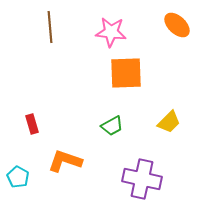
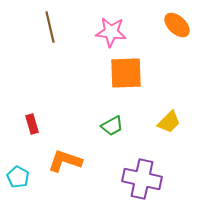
brown line: rotated 8 degrees counterclockwise
